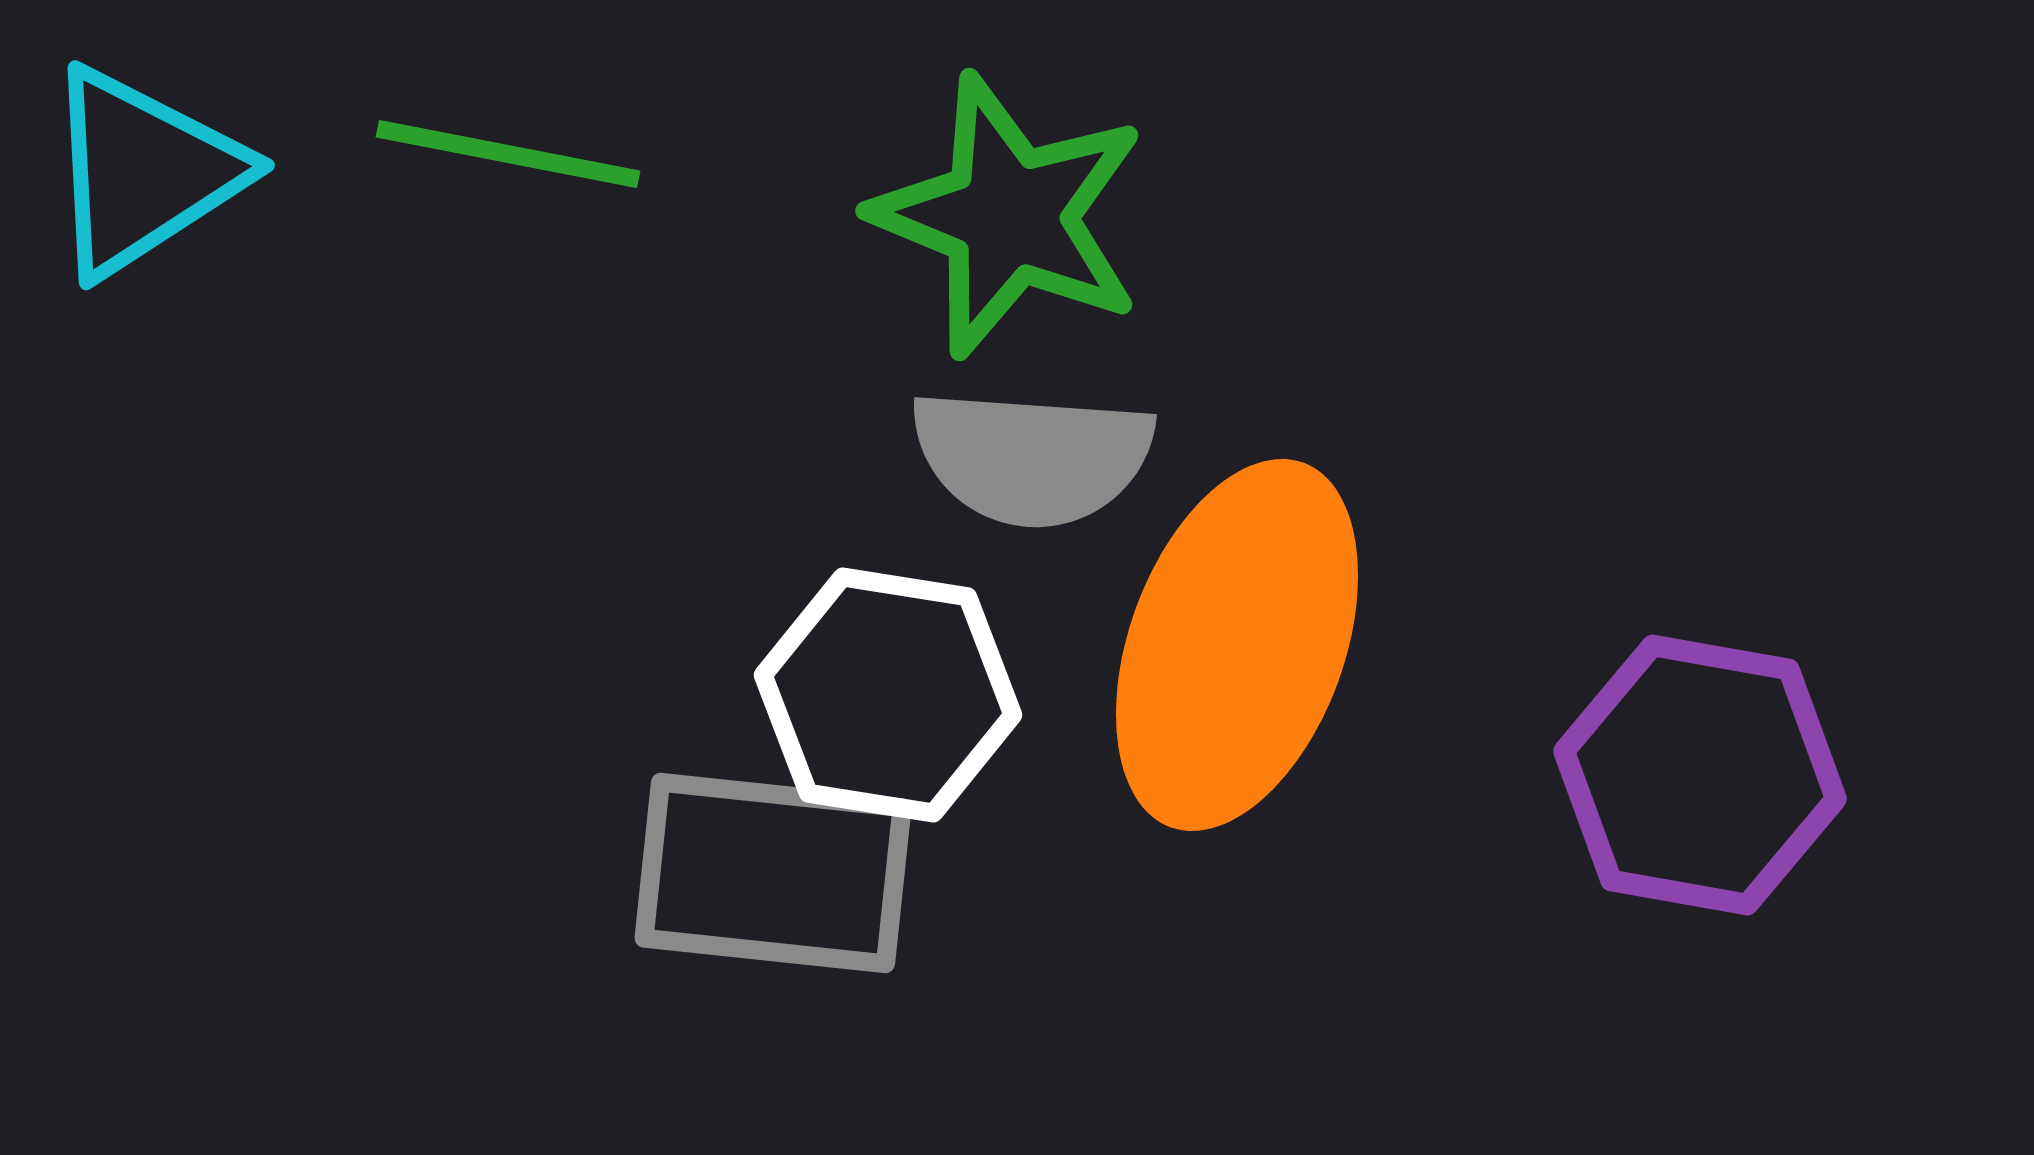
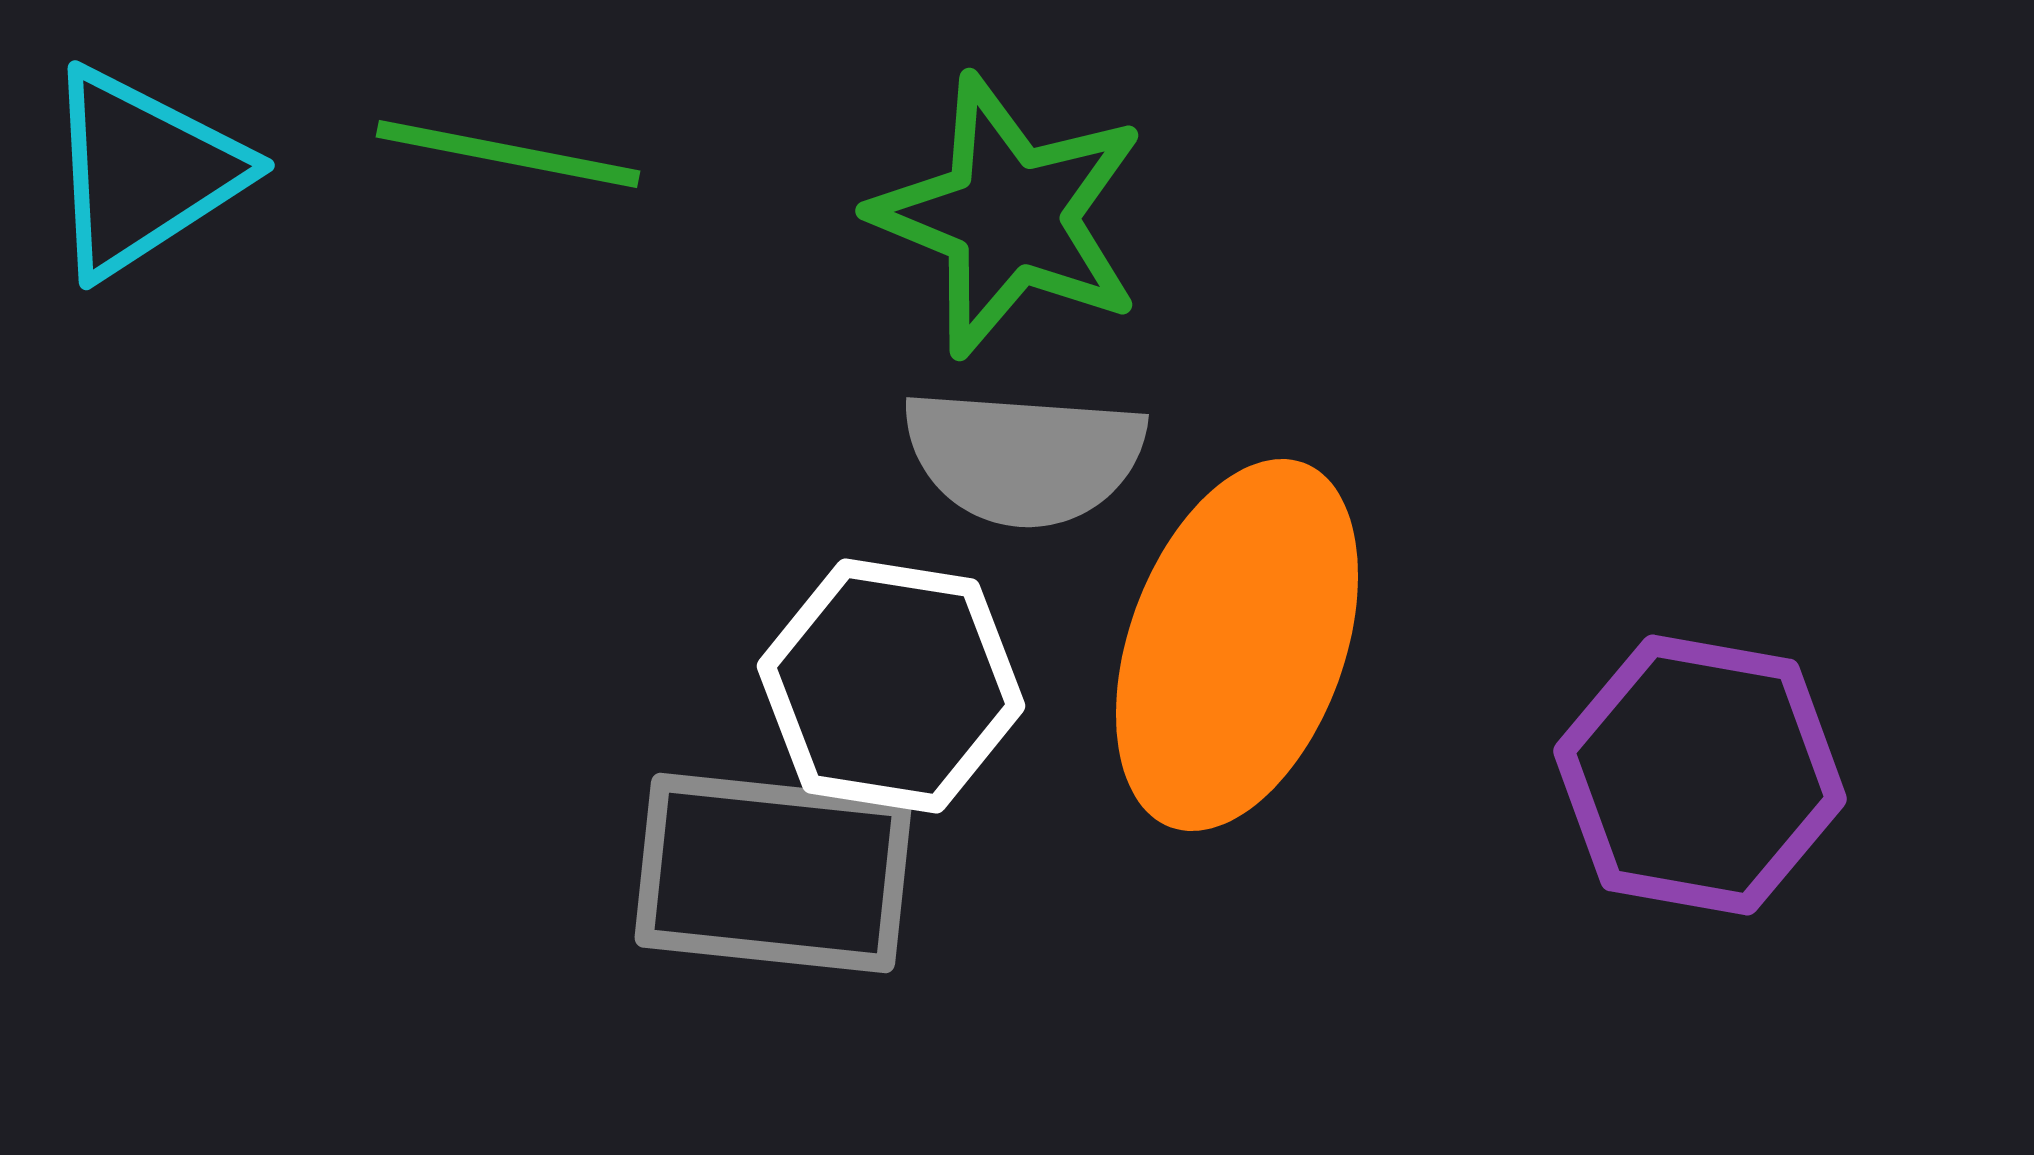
gray semicircle: moved 8 px left
white hexagon: moved 3 px right, 9 px up
